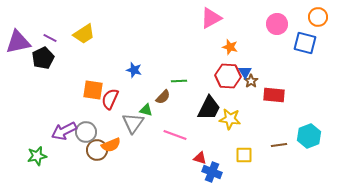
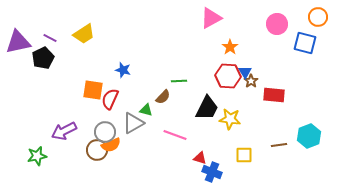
orange star: rotated 21 degrees clockwise
blue star: moved 11 px left
black trapezoid: moved 2 px left
gray triangle: rotated 25 degrees clockwise
gray circle: moved 19 px right
